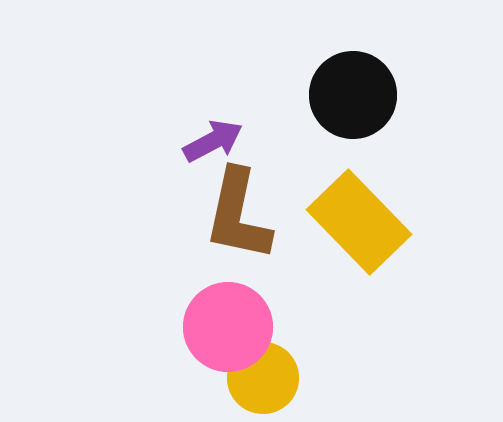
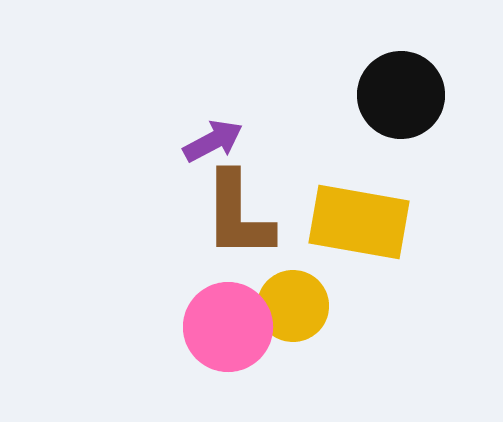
black circle: moved 48 px right
brown L-shape: rotated 12 degrees counterclockwise
yellow rectangle: rotated 36 degrees counterclockwise
yellow circle: moved 30 px right, 72 px up
